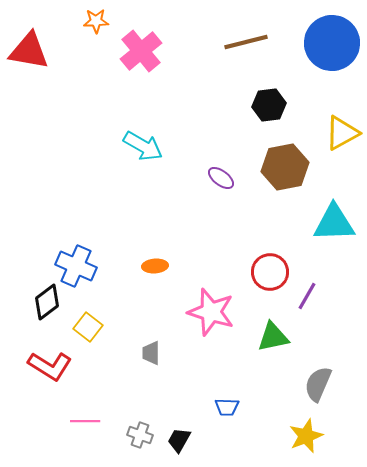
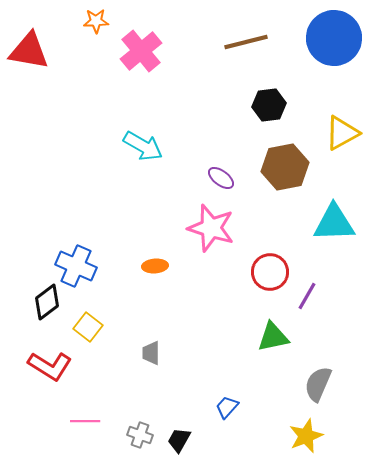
blue circle: moved 2 px right, 5 px up
pink star: moved 84 px up
blue trapezoid: rotated 130 degrees clockwise
